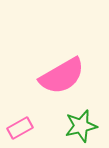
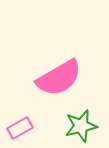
pink semicircle: moved 3 px left, 2 px down
